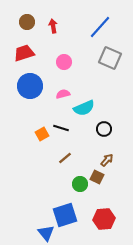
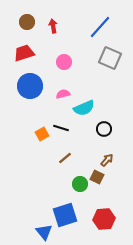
blue triangle: moved 2 px left, 1 px up
